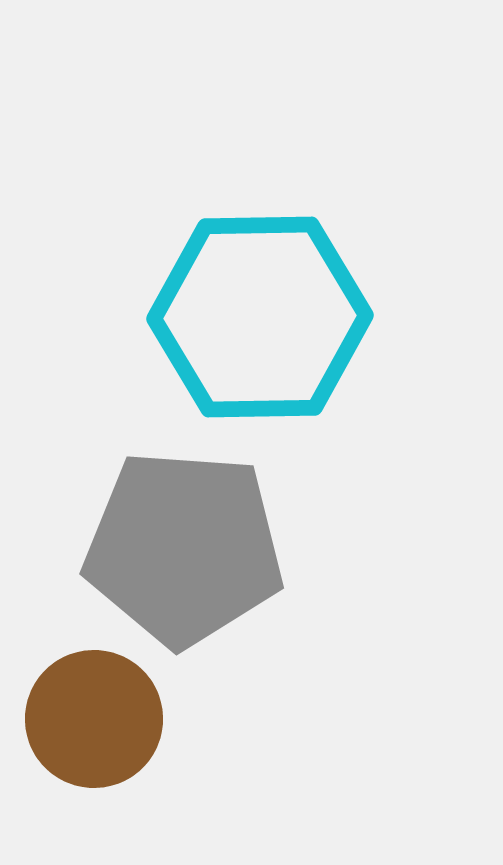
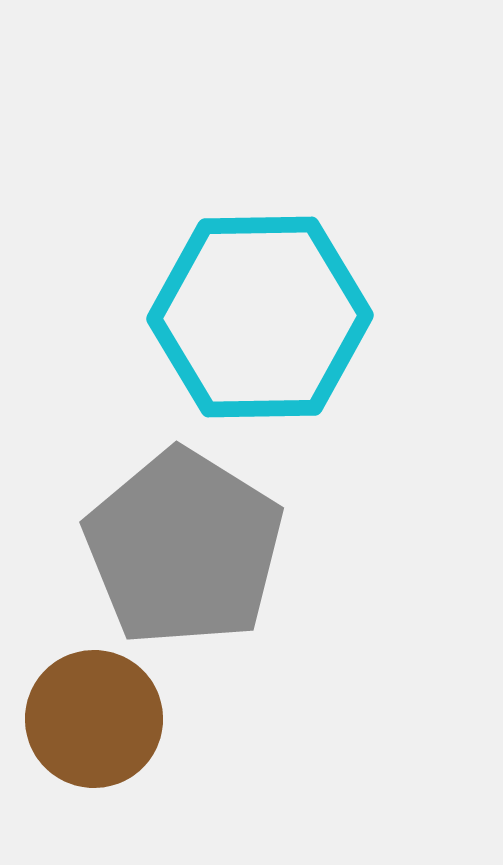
gray pentagon: rotated 28 degrees clockwise
